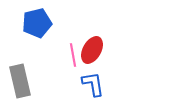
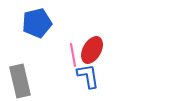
blue L-shape: moved 5 px left, 8 px up
